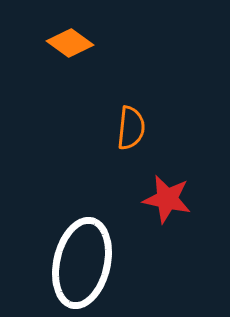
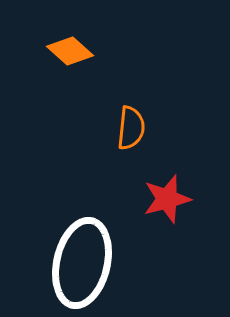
orange diamond: moved 8 px down; rotated 6 degrees clockwise
red star: rotated 27 degrees counterclockwise
